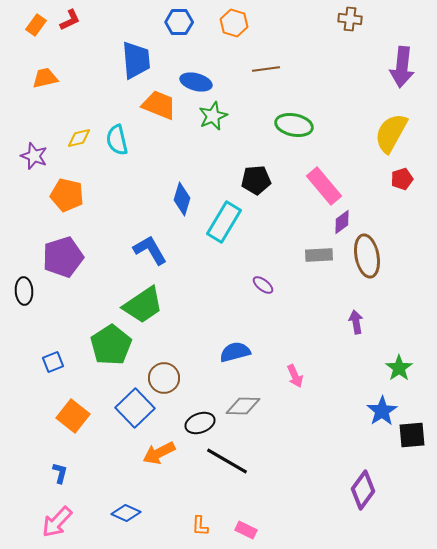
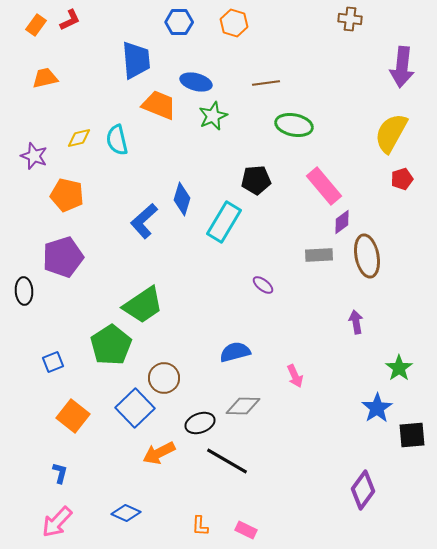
brown line at (266, 69): moved 14 px down
blue L-shape at (150, 250): moved 6 px left, 29 px up; rotated 102 degrees counterclockwise
blue star at (382, 411): moved 5 px left, 3 px up
